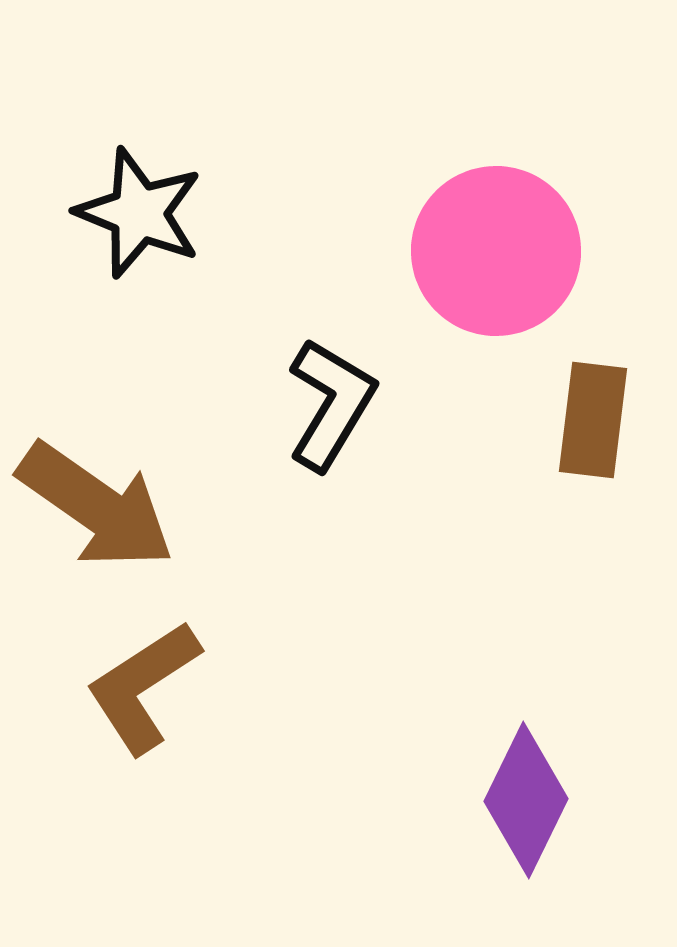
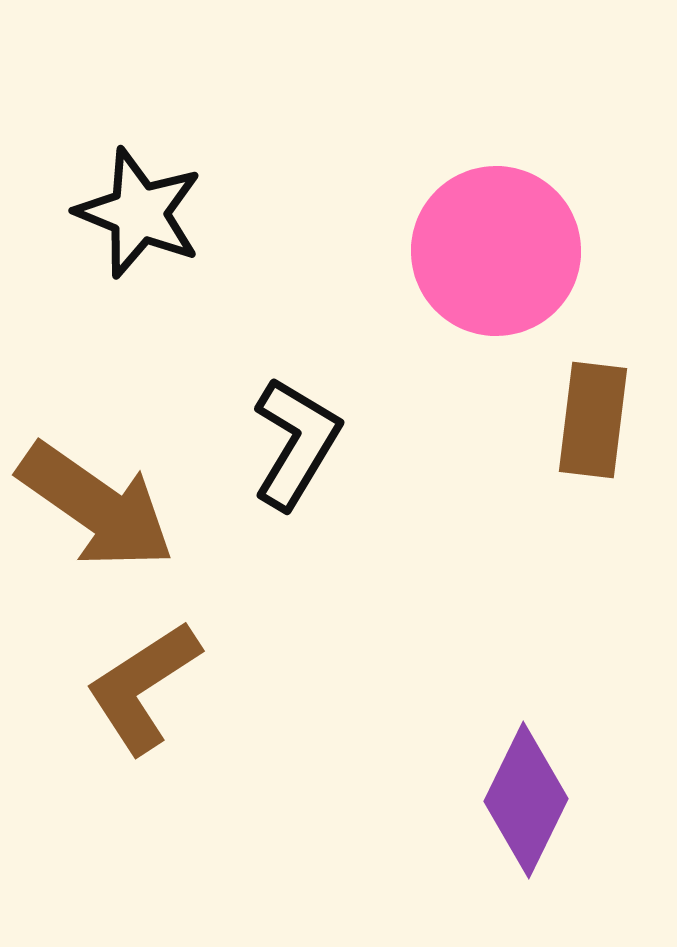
black L-shape: moved 35 px left, 39 px down
